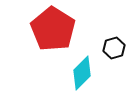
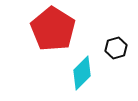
black hexagon: moved 2 px right
